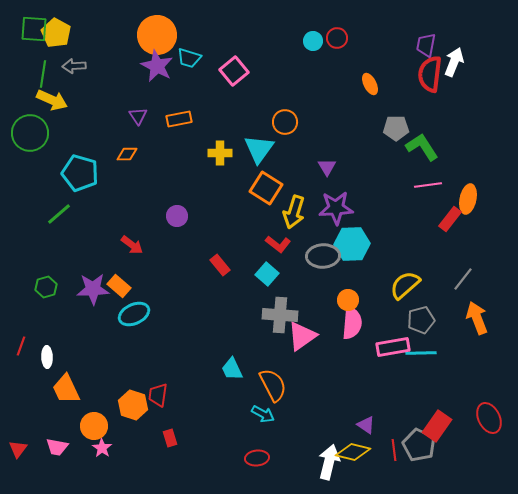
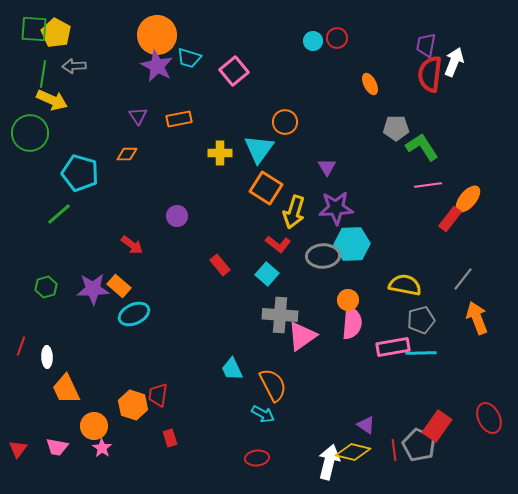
orange ellipse at (468, 199): rotated 28 degrees clockwise
yellow semicircle at (405, 285): rotated 52 degrees clockwise
